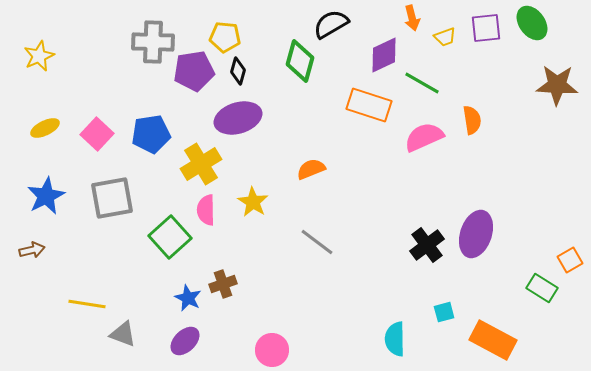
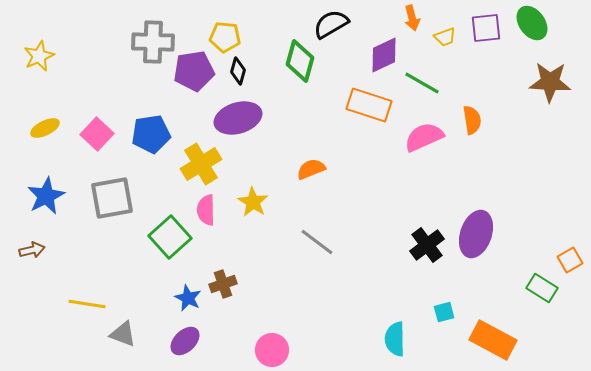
brown star at (557, 85): moved 7 px left, 3 px up
